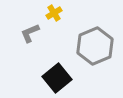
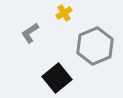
yellow cross: moved 10 px right
gray L-shape: rotated 10 degrees counterclockwise
